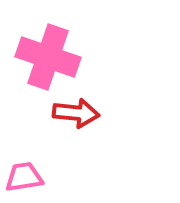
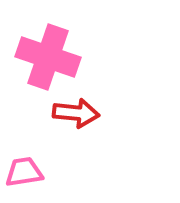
pink trapezoid: moved 5 px up
